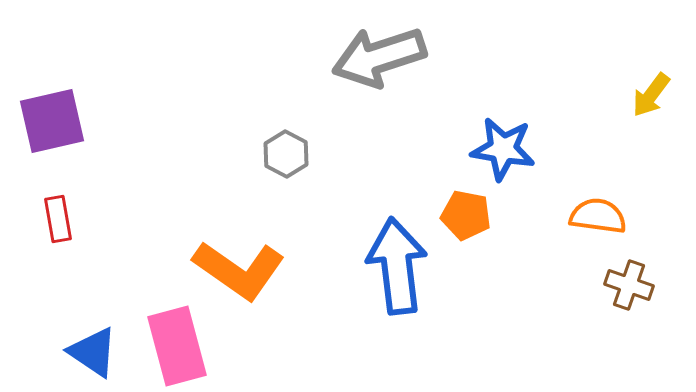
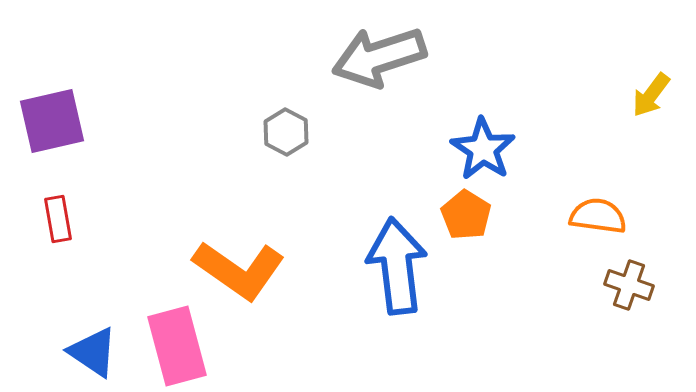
blue star: moved 20 px left; rotated 24 degrees clockwise
gray hexagon: moved 22 px up
orange pentagon: rotated 21 degrees clockwise
